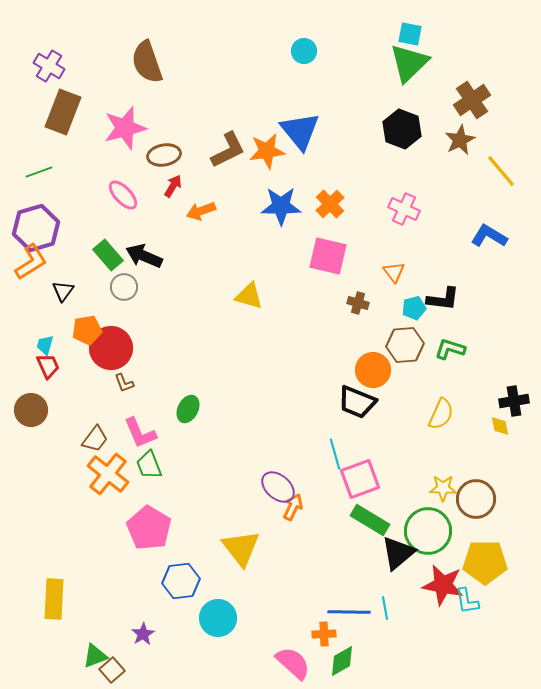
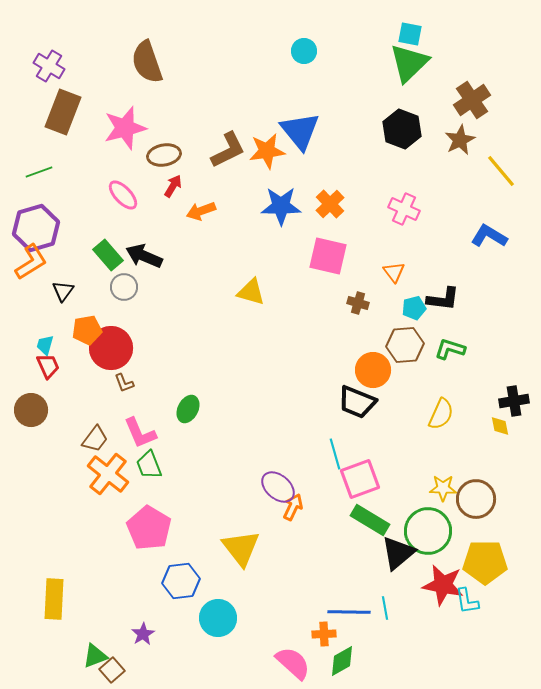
yellow triangle at (249, 296): moved 2 px right, 4 px up
